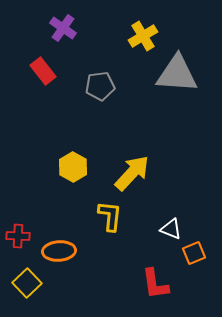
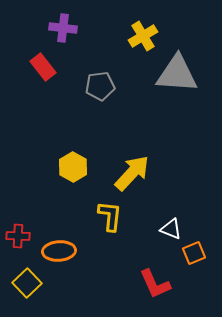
purple cross: rotated 28 degrees counterclockwise
red rectangle: moved 4 px up
red L-shape: rotated 16 degrees counterclockwise
